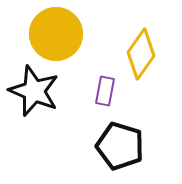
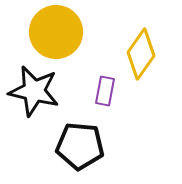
yellow circle: moved 2 px up
black star: rotated 9 degrees counterclockwise
black pentagon: moved 40 px left; rotated 12 degrees counterclockwise
